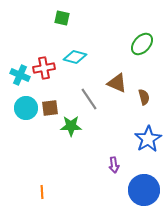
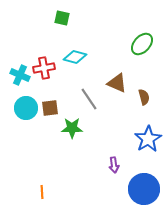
green star: moved 1 px right, 2 px down
blue circle: moved 1 px up
